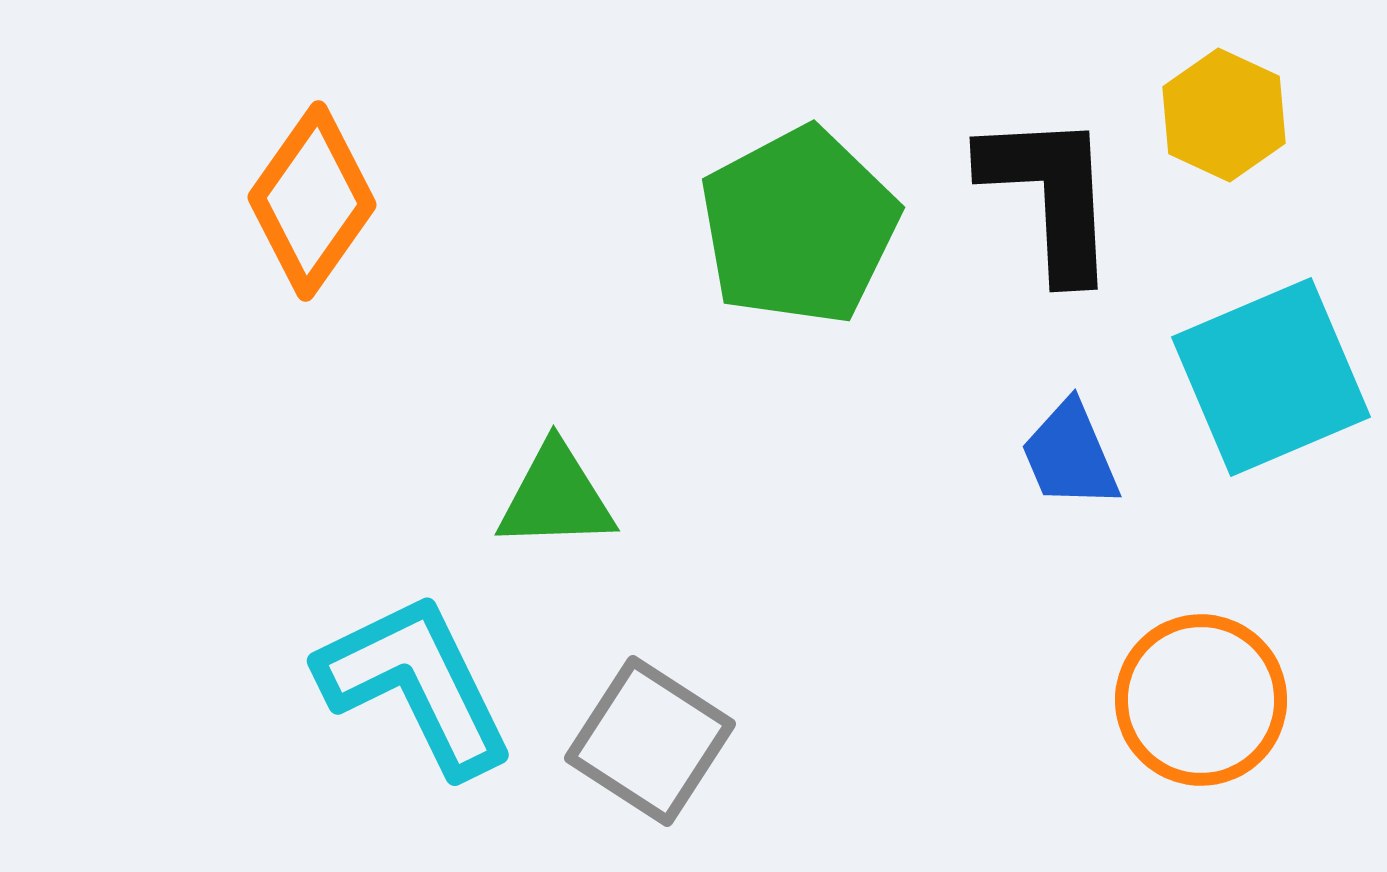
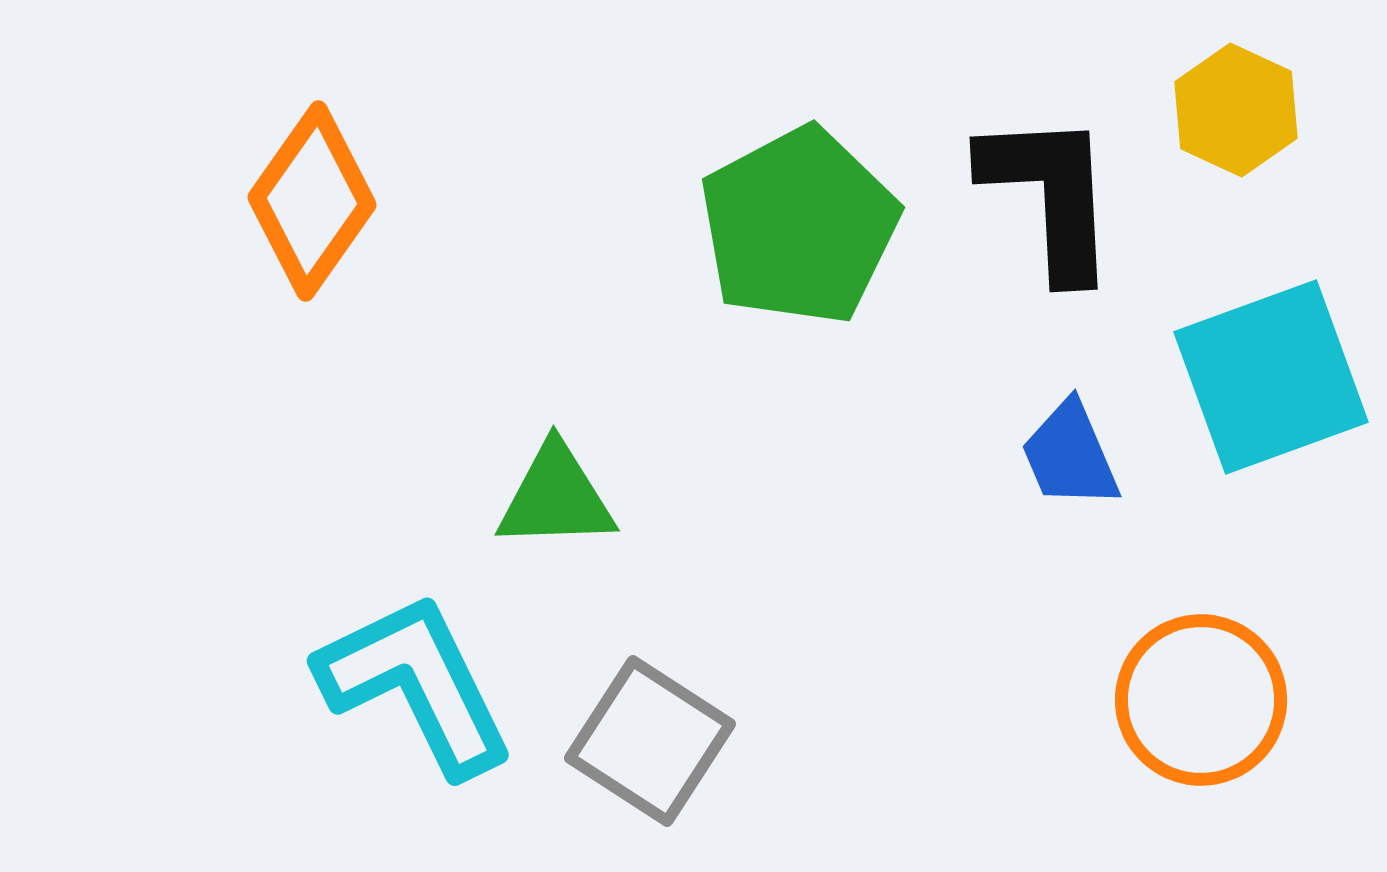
yellow hexagon: moved 12 px right, 5 px up
cyan square: rotated 3 degrees clockwise
